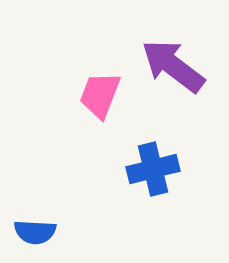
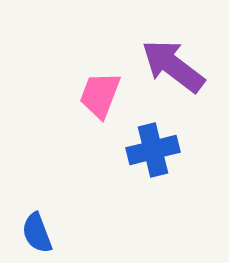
blue cross: moved 19 px up
blue semicircle: moved 2 px right, 1 px down; rotated 66 degrees clockwise
